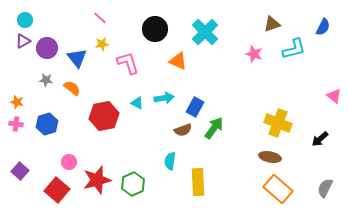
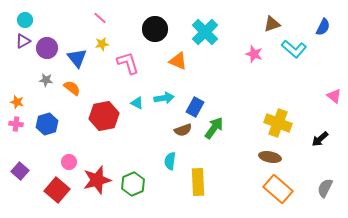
cyan L-shape: rotated 55 degrees clockwise
